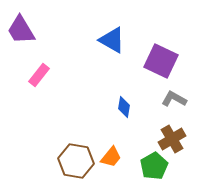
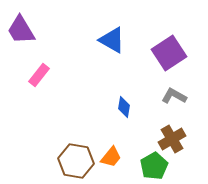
purple square: moved 8 px right, 8 px up; rotated 32 degrees clockwise
gray L-shape: moved 3 px up
